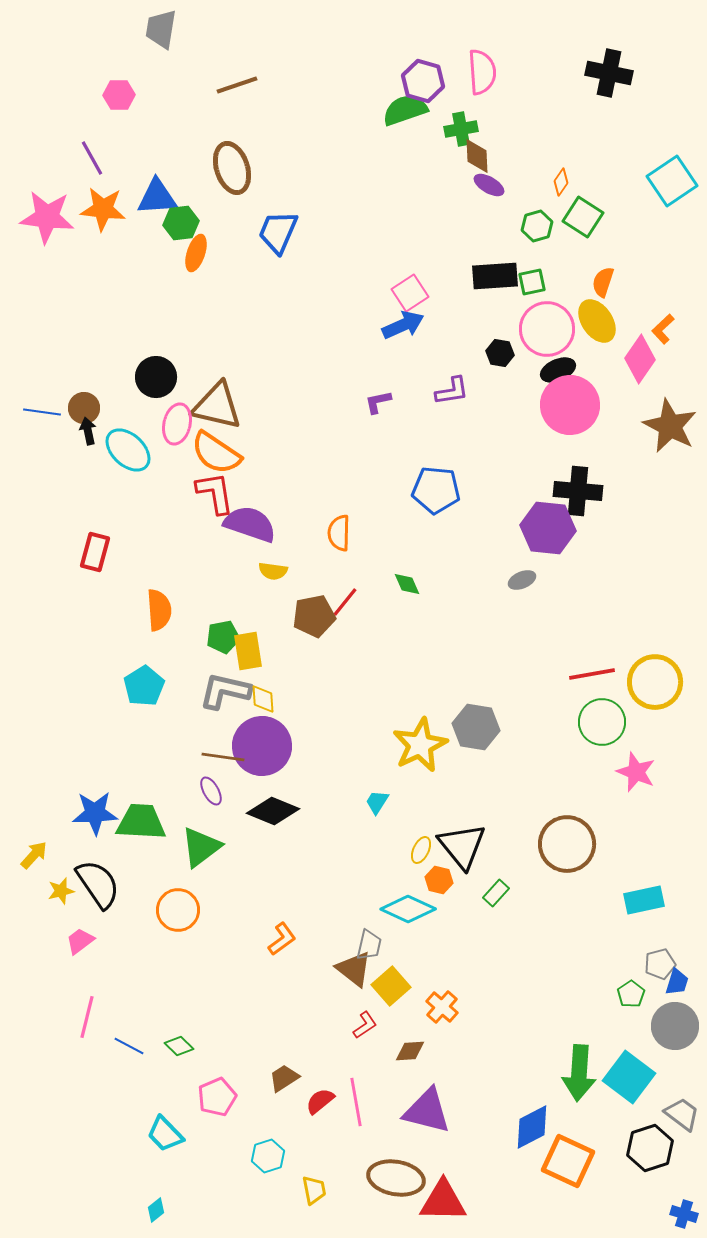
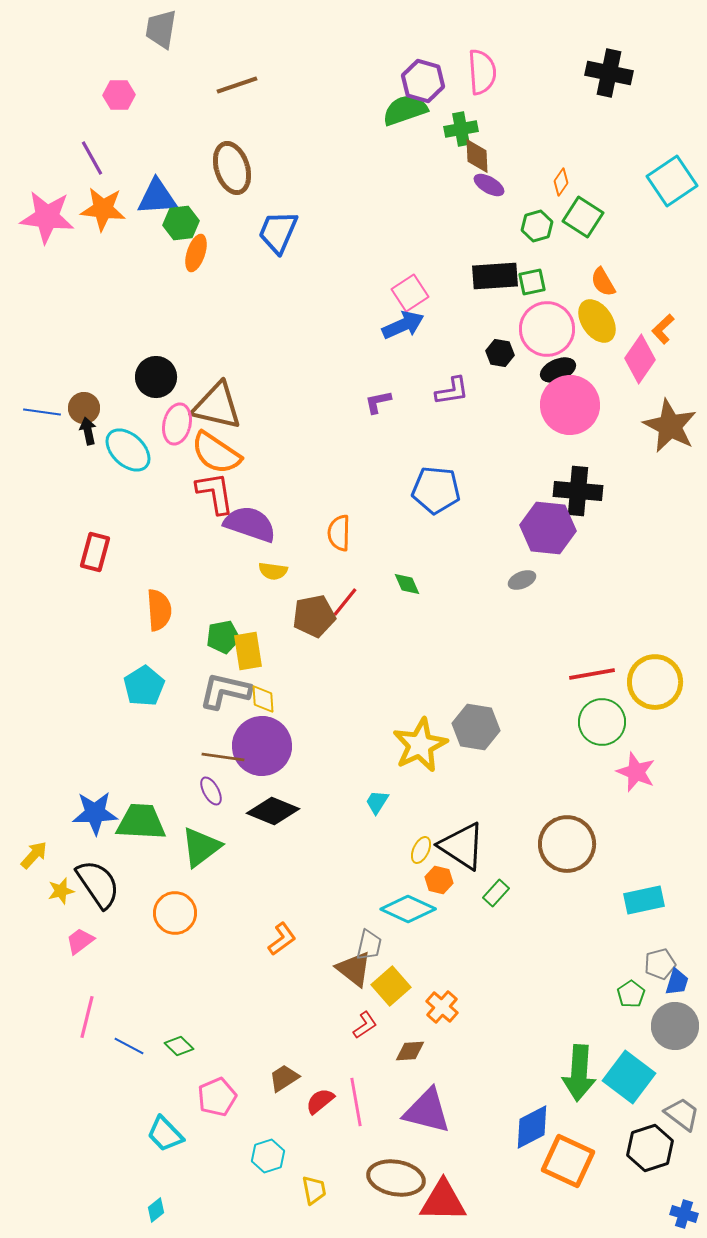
orange semicircle at (603, 282): rotated 48 degrees counterclockwise
black triangle at (462, 846): rotated 18 degrees counterclockwise
orange circle at (178, 910): moved 3 px left, 3 px down
